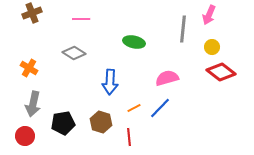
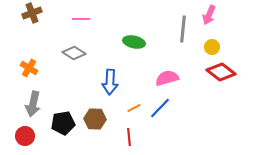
brown hexagon: moved 6 px left, 3 px up; rotated 15 degrees counterclockwise
